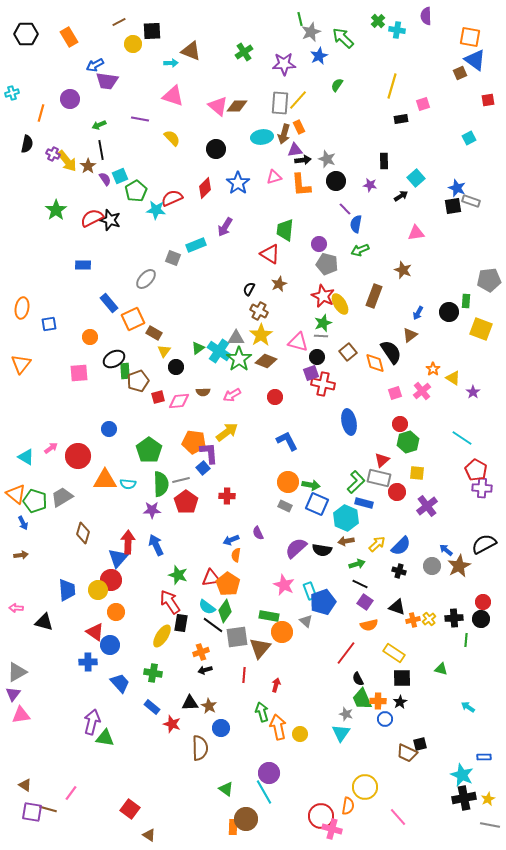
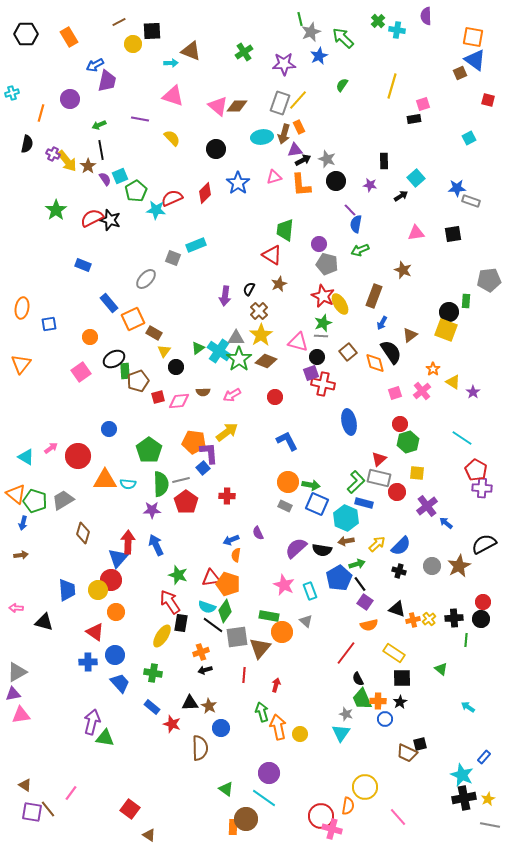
orange square at (470, 37): moved 3 px right
purple trapezoid at (107, 81): rotated 85 degrees counterclockwise
green semicircle at (337, 85): moved 5 px right
red square at (488, 100): rotated 24 degrees clockwise
gray rectangle at (280, 103): rotated 15 degrees clockwise
black rectangle at (401, 119): moved 13 px right
black arrow at (303, 160): rotated 21 degrees counterclockwise
red diamond at (205, 188): moved 5 px down
blue star at (457, 188): rotated 24 degrees counterclockwise
black square at (453, 206): moved 28 px down
purple line at (345, 209): moved 5 px right, 1 px down
purple arrow at (225, 227): moved 69 px down; rotated 24 degrees counterclockwise
red triangle at (270, 254): moved 2 px right, 1 px down
blue rectangle at (83, 265): rotated 21 degrees clockwise
brown cross at (259, 311): rotated 18 degrees clockwise
blue arrow at (418, 313): moved 36 px left, 10 px down
yellow square at (481, 329): moved 35 px left, 1 px down
pink square at (79, 373): moved 2 px right, 1 px up; rotated 30 degrees counterclockwise
yellow triangle at (453, 378): moved 4 px down
red triangle at (382, 460): moved 3 px left, 1 px up
gray trapezoid at (62, 497): moved 1 px right, 3 px down
blue arrow at (23, 523): rotated 40 degrees clockwise
blue arrow at (446, 550): moved 27 px up
orange pentagon at (228, 584): rotated 15 degrees counterclockwise
black line at (360, 584): rotated 28 degrees clockwise
blue pentagon at (323, 602): moved 16 px right, 24 px up; rotated 10 degrees counterclockwise
cyan semicircle at (207, 607): rotated 18 degrees counterclockwise
black triangle at (397, 607): moved 2 px down
blue circle at (110, 645): moved 5 px right, 10 px down
green triangle at (441, 669): rotated 24 degrees clockwise
purple triangle at (13, 694): rotated 42 degrees clockwise
blue rectangle at (484, 757): rotated 48 degrees counterclockwise
cyan line at (264, 792): moved 6 px down; rotated 25 degrees counterclockwise
brown line at (48, 809): rotated 36 degrees clockwise
